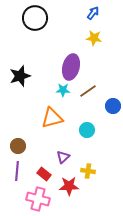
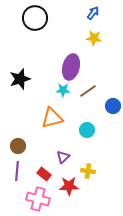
black star: moved 3 px down
